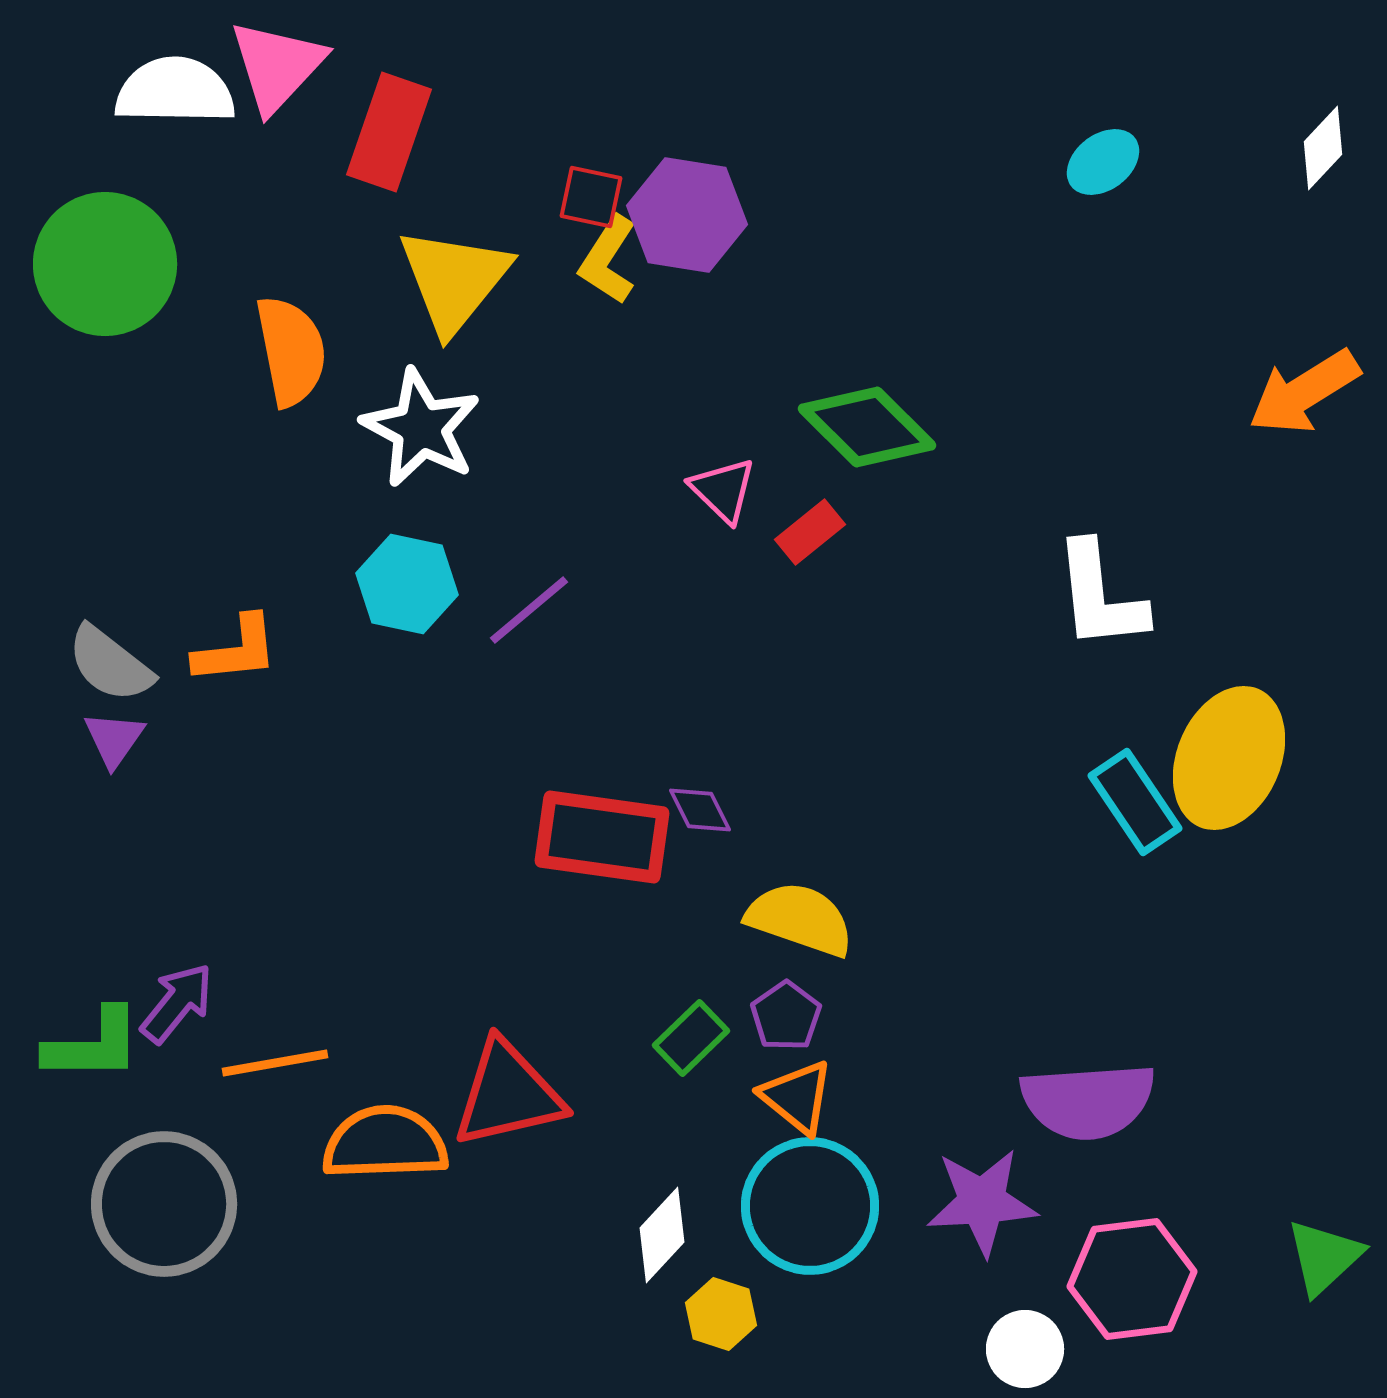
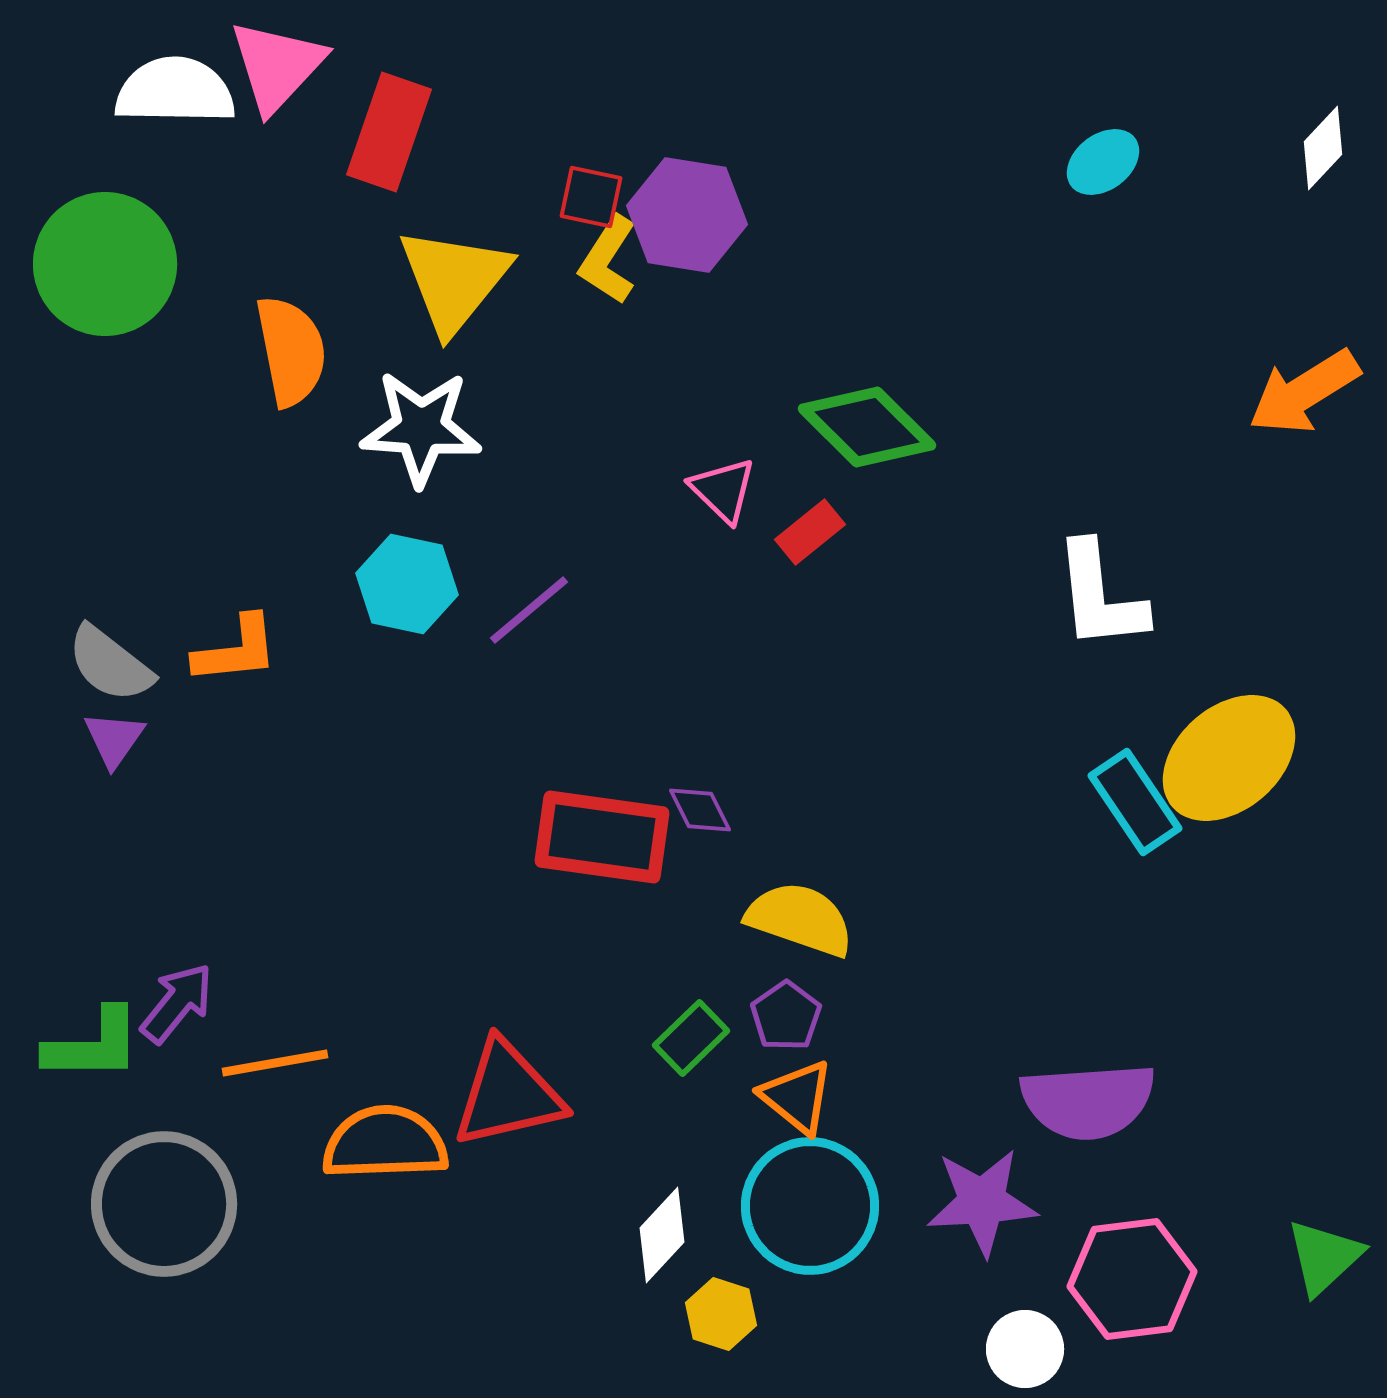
white star at (421, 428): rotated 24 degrees counterclockwise
yellow ellipse at (1229, 758): rotated 26 degrees clockwise
